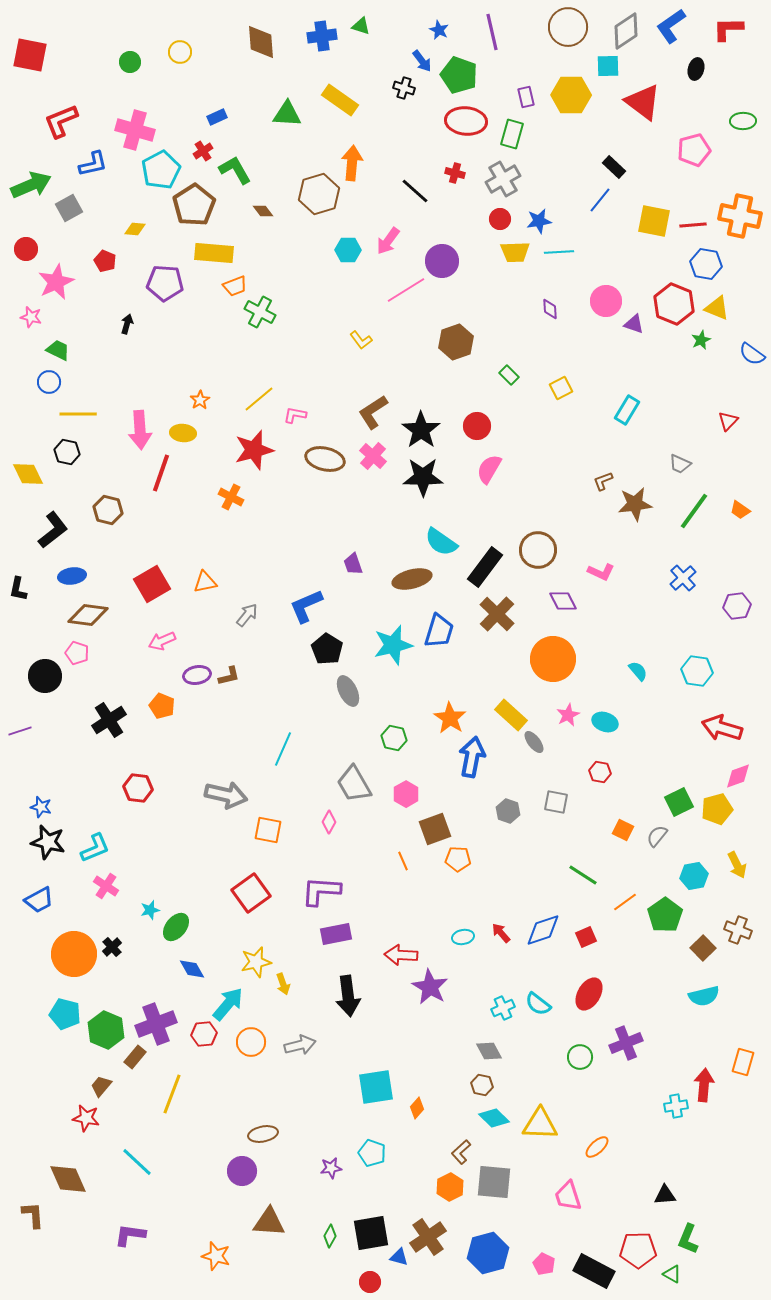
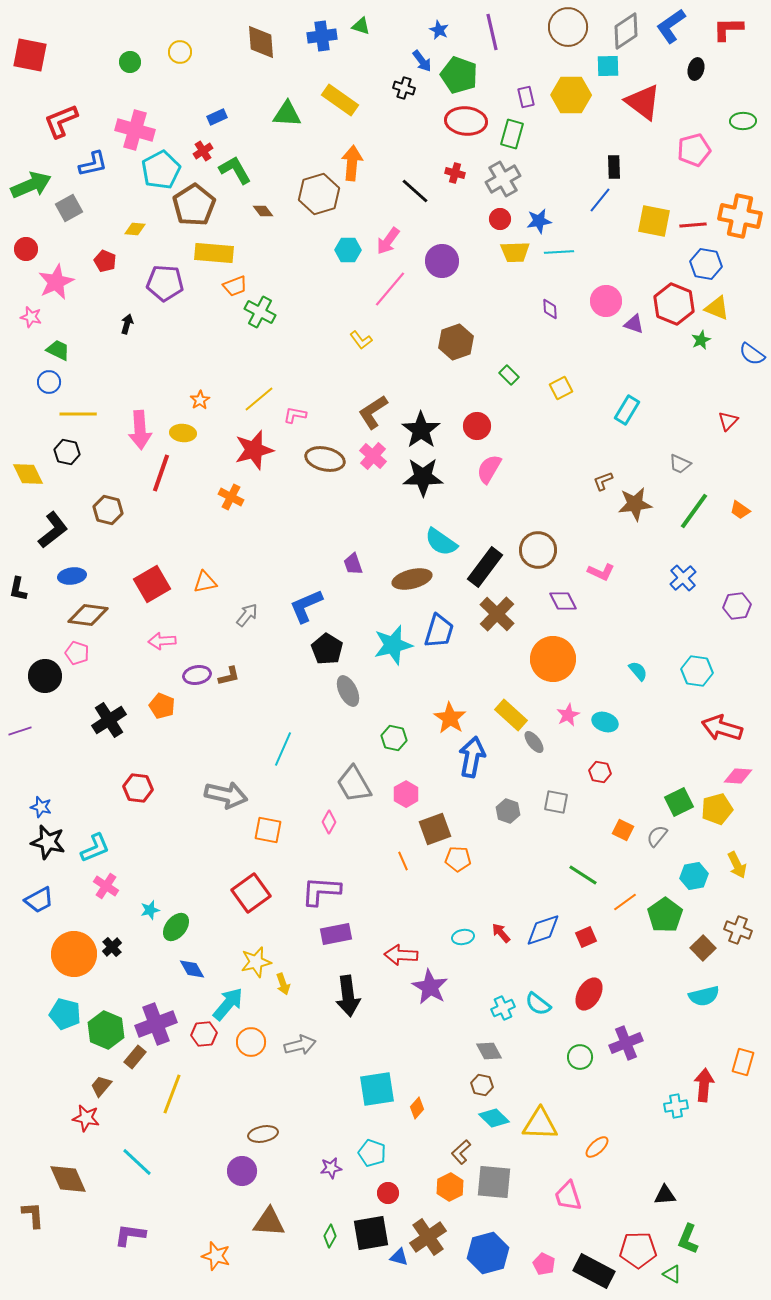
black rectangle at (614, 167): rotated 45 degrees clockwise
pink line at (406, 290): moved 16 px left, 1 px up; rotated 18 degrees counterclockwise
pink arrow at (162, 641): rotated 20 degrees clockwise
pink diamond at (738, 776): rotated 24 degrees clockwise
cyan square at (376, 1087): moved 1 px right, 2 px down
red circle at (370, 1282): moved 18 px right, 89 px up
